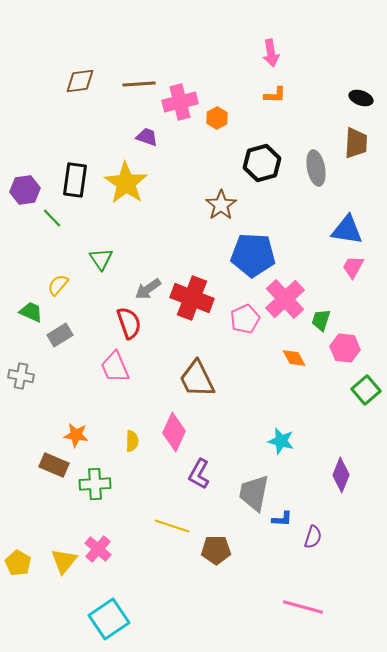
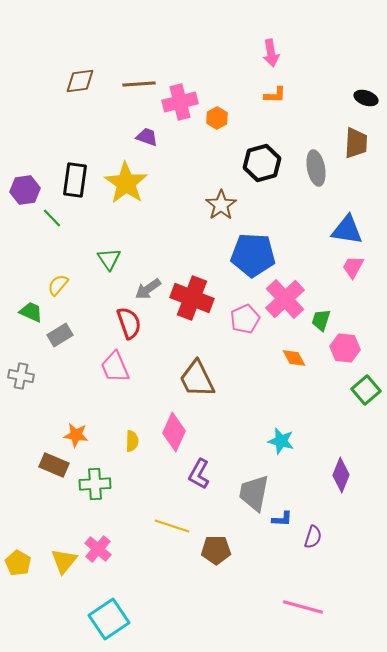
black ellipse at (361, 98): moved 5 px right
green triangle at (101, 259): moved 8 px right
